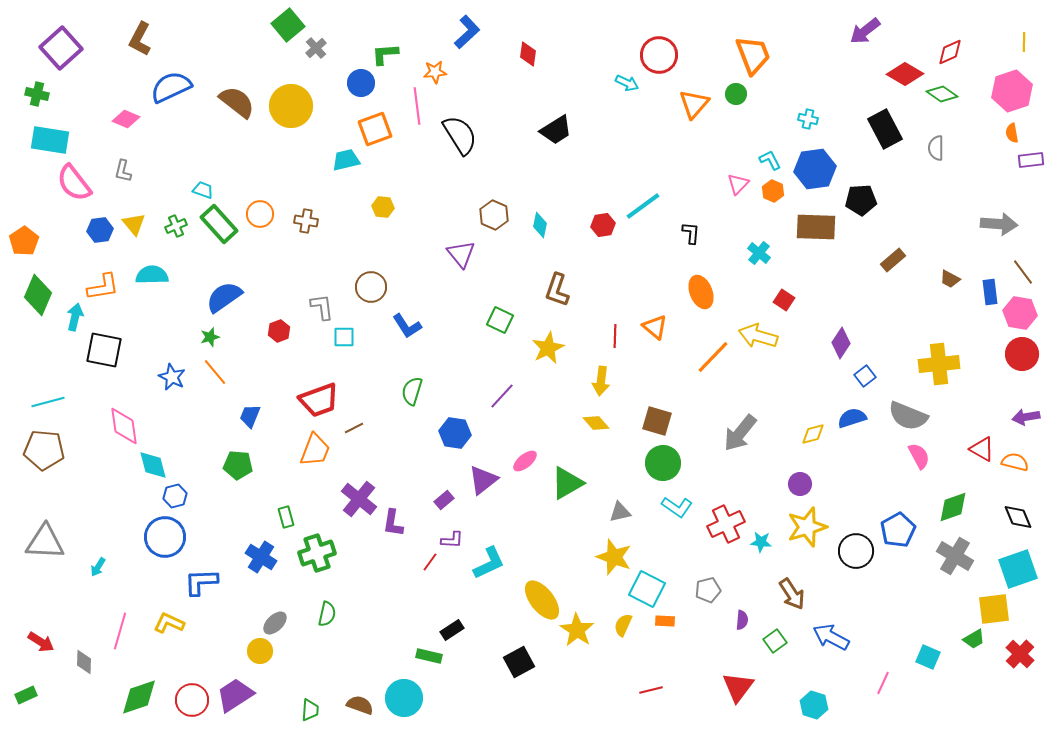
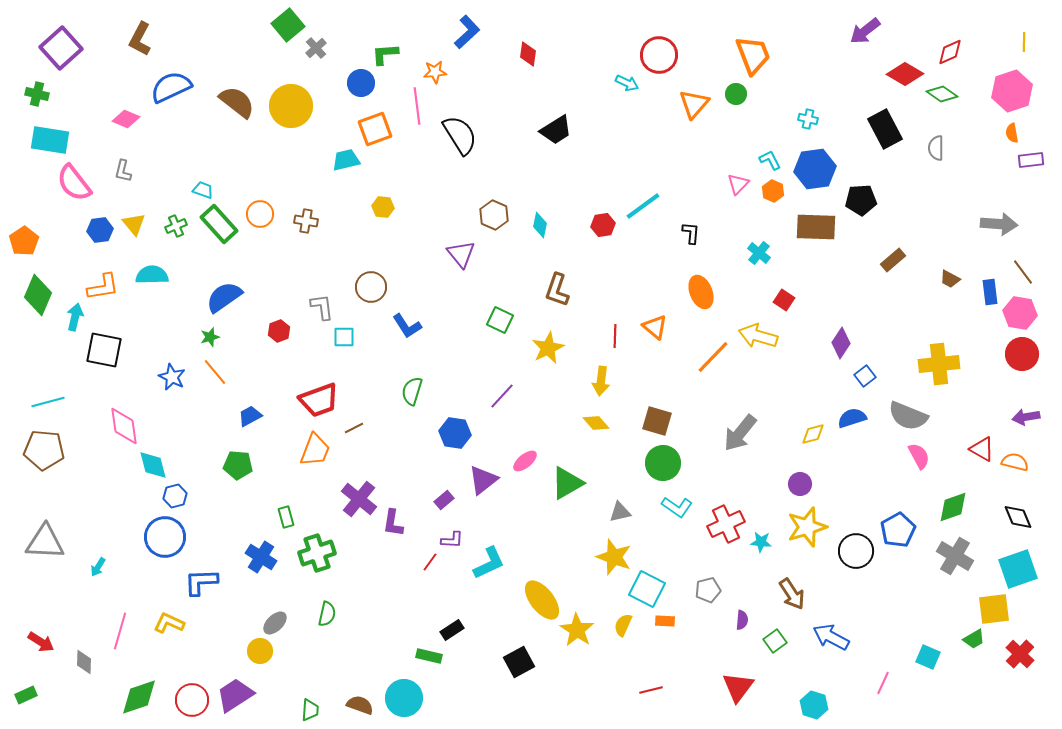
blue trapezoid at (250, 416): rotated 40 degrees clockwise
